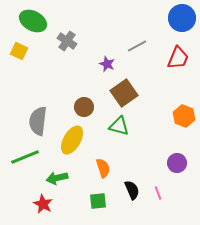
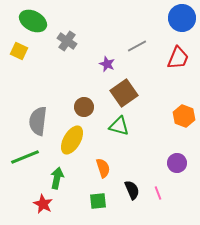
green arrow: rotated 115 degrees clockwise
